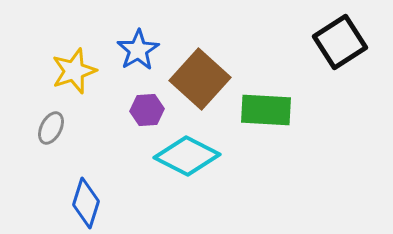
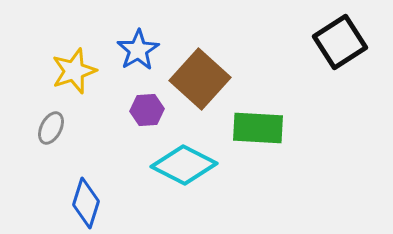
green rectangle: moved 8 px left, 18 px down
cyan diamond: moved 3 px left, 9 px down
